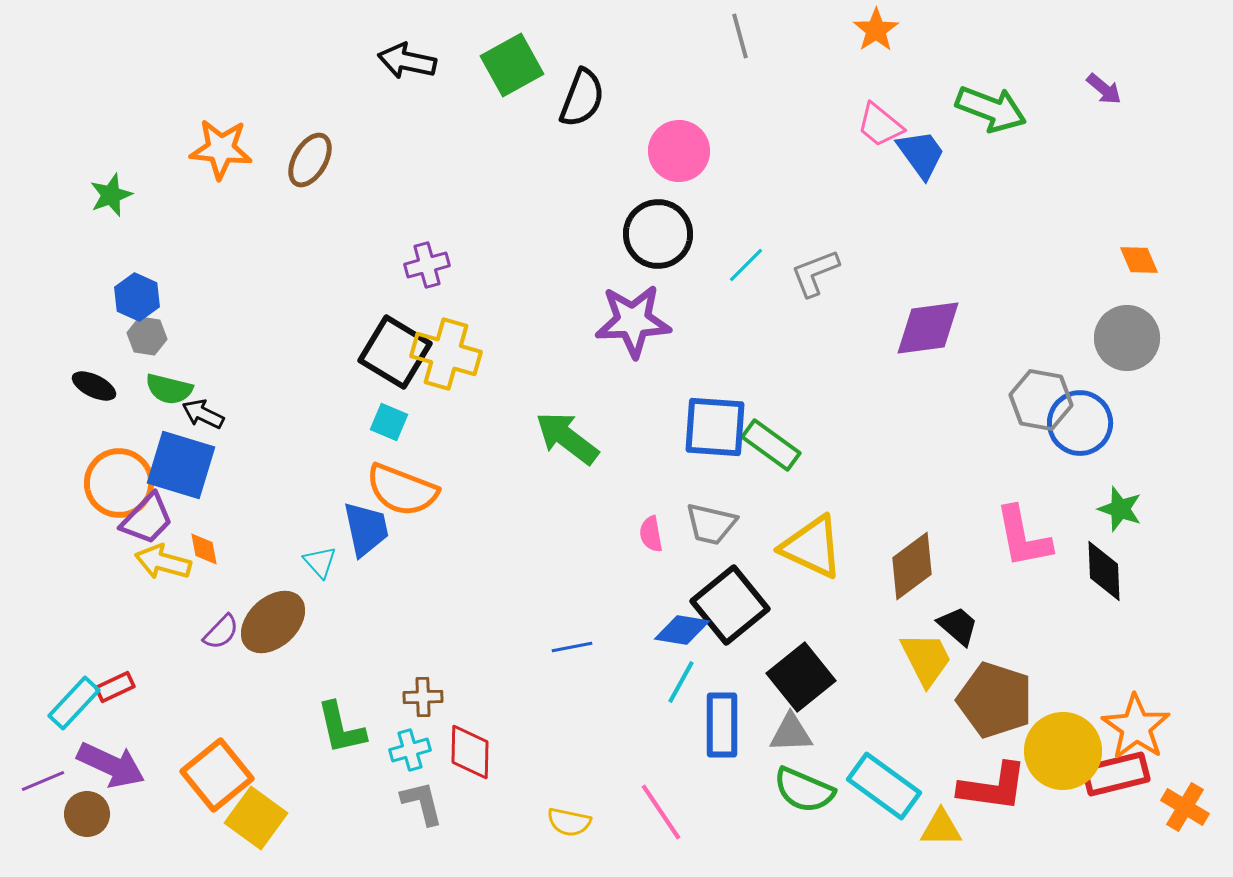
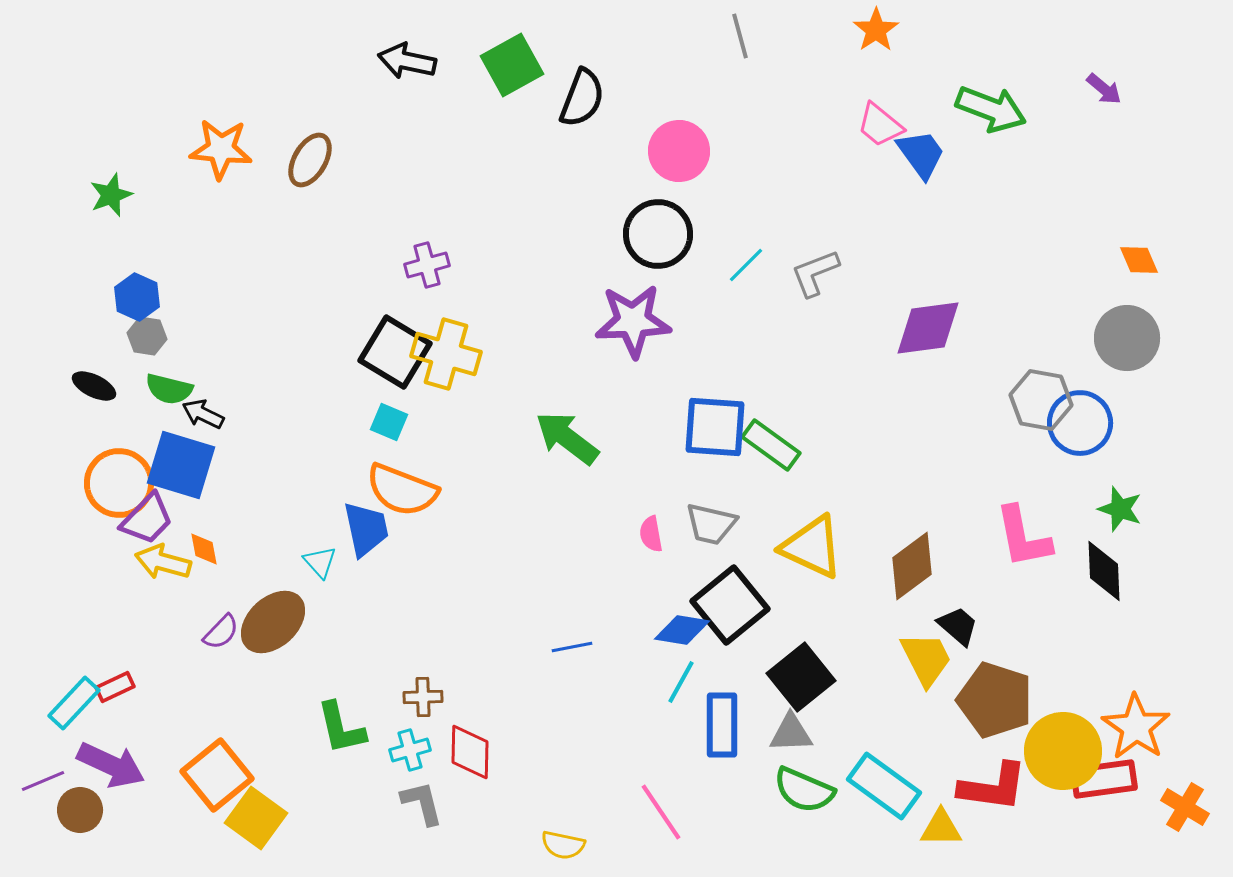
red rectangle at (1116, 774): moved 12 px left, 5 px down; rotated 6 degrees clockwise
brown circle at (87, 814): moved 7 px left, 4 px up
yellow semicircle at (569, 822): moved 6 px left, 23 px down
